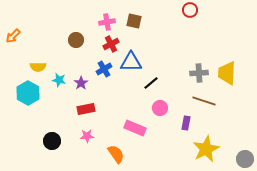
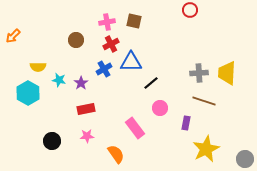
pink rectangle: rotated 30 degrees clockwise
